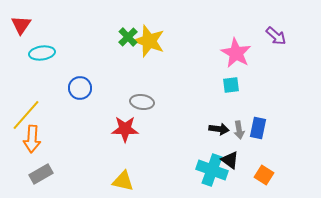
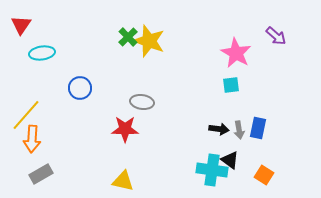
cyan cross: rotated 12 degrees counterclockwise
